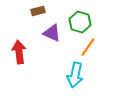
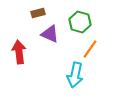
brown rectangle: moved 2 px down
purple triangle: moved 2 px left, 1 px down
orange line: moved 2 px right, 2 px down
